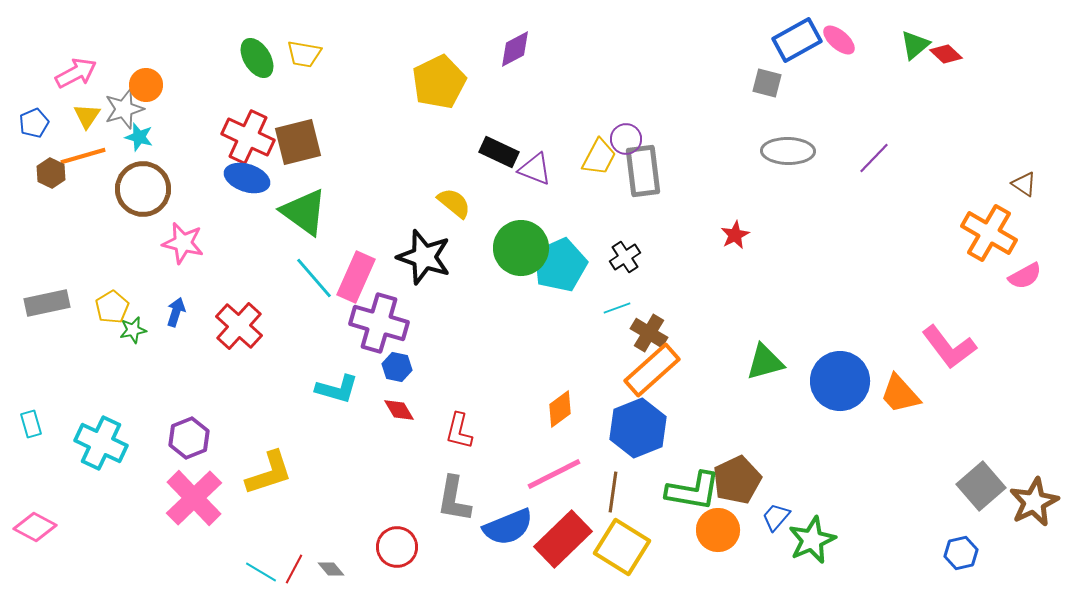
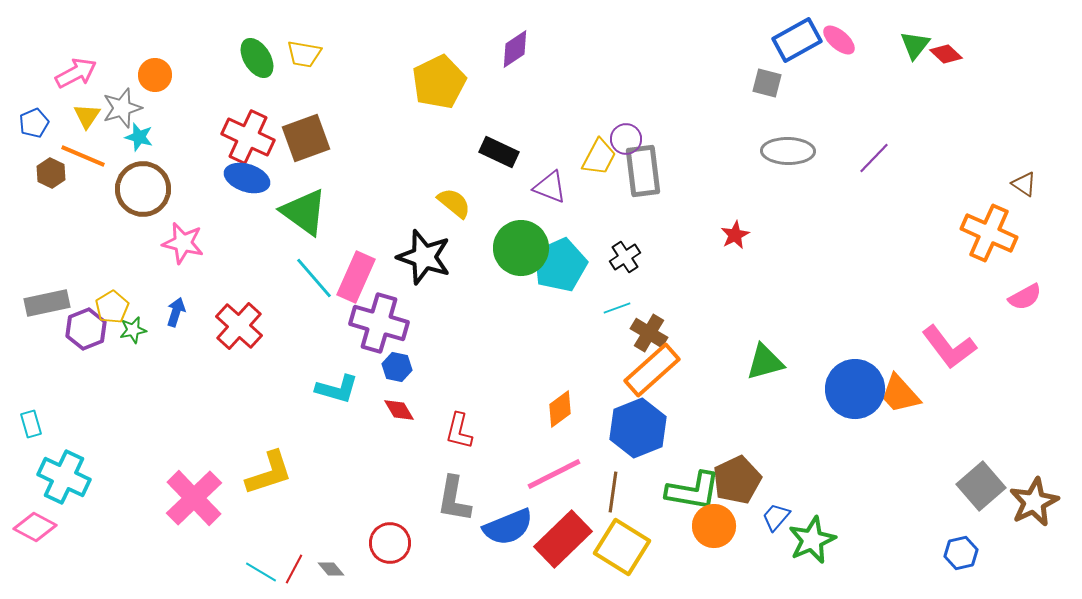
green triangle at (915, 45): rotated 12 degrees counterclockwise
purple diamond at (515, 49): rotated 6 degrees counterclockwise
orange circle at (146, 85): moved 9 px right, 10 px up
gray star at (124, 109): moved 2 px left, 1 px up
brown square at (298, 142): moved 8 px right, 4 px up; rotated 6 degrees counterclockwise
orange line at (83, 156): rotated 39 degrees clockwise
purple triangle at (535, 169): moved 15 px right, 18 px down
orange cross at (989, 233): rotated 6 degrees counterclockwise
pink semicircle at (1025, 276): moved 21 px down
blue circle at (840, 381): moved 15 px right, 8 px down
purple hexagon at (189, 438): moved 103 px left, 109 px up
cyan cross at (101, 443): moved 37 px left, 34 px down
orange circle at (718, 530): moved 4 px left, 4 px up
red circle at (397, 547): moved 7 px left, 4 px up
